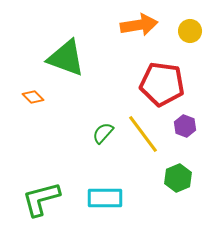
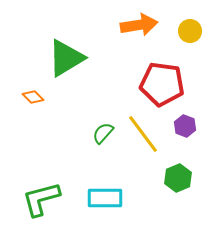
green triangle: rotated 51 degrees counterclockwise
